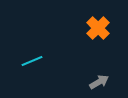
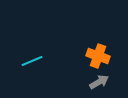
orange cross: moved 28 px down; rotated 25 degrees counterclockwise
